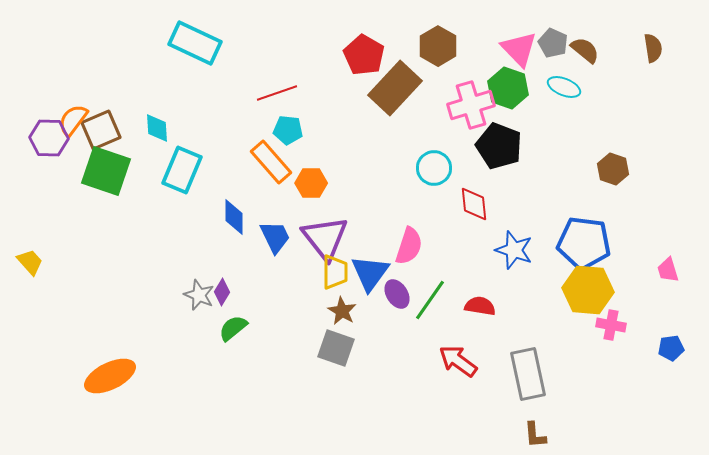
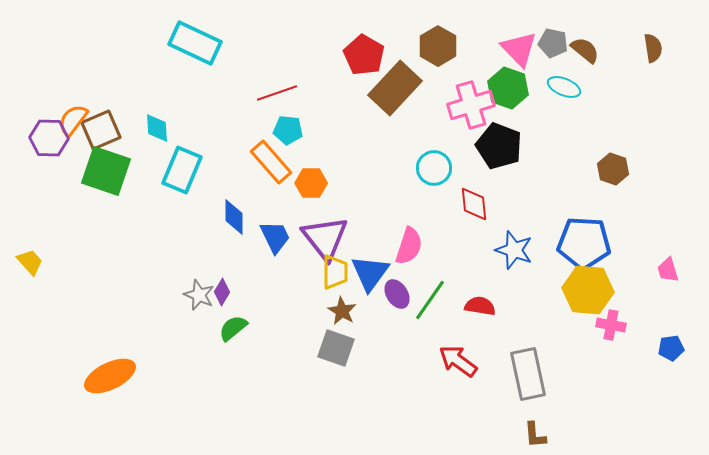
gray pentagon at (553, 43): rotated 12 degrees counterclockwise
blue pentagon at (584, 243): rotated 4 degrees counterclockwise
